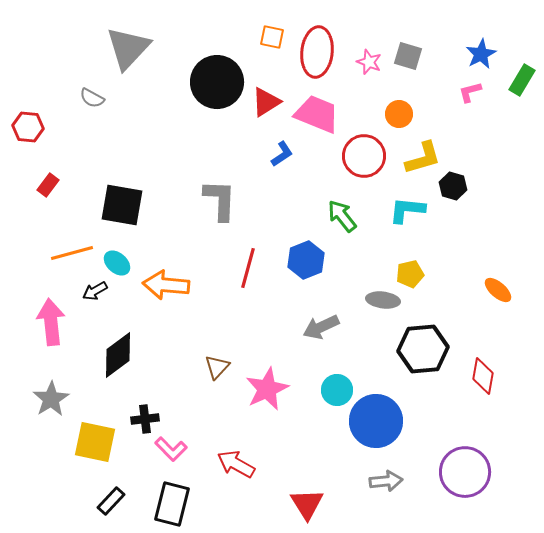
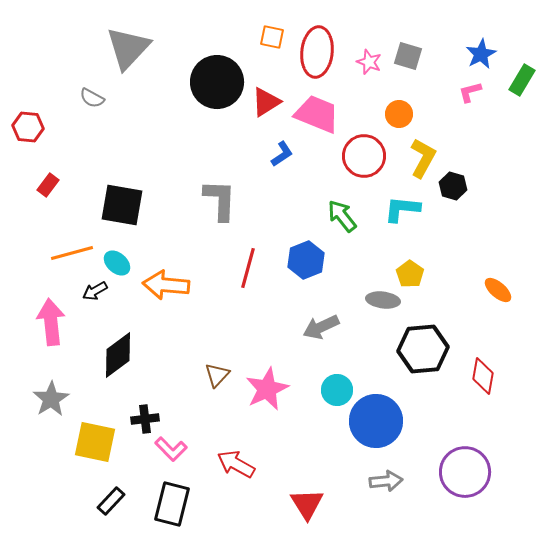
yellow L-shape at (423, 158): rotated 45 degrees counterclockwise
cyan L-shape at (407, 210): moved 5 px left, 1 px up
yellow pentagon at (410, 274): rotated 24 degrees counterclockwise
brown triangle at (217, 367): moved 8 px down
